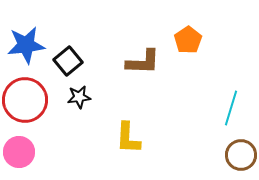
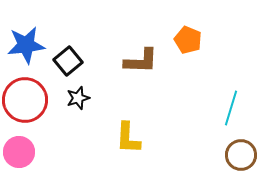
orange pentagon: rotated 16 degrees counterclockwise
brown L-shape: moved 2 px left, 1 px up
black star: moved 1 px left, 1 px down; rotated 10 degrees counterclockwise
